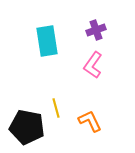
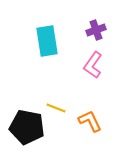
yellow line: rotated 54 degrees counterclockwise
